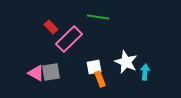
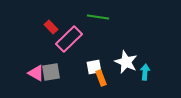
orange rectangle: moved 1 px right, 1 px up
